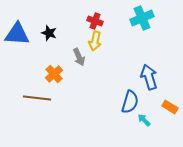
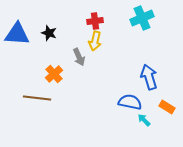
red cross: rotated 28 degrees counterclockwise
blue semicircle: rotated 95 degrees counterclockwise
orange rectangle: moved 3 px left
